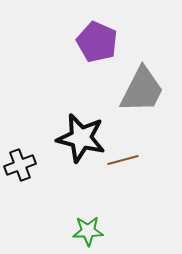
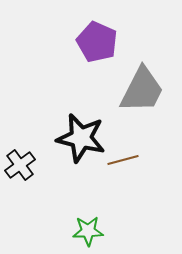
black cross: rotated 16 degrees counterclockwise
